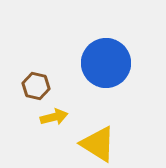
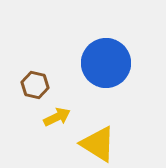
brown hexagon: moved 1 px left, 1 px up
yellow arrow: moved 3 px right; rotated 12 degrees counterclockwise
